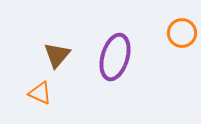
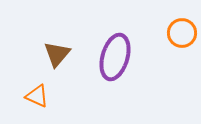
brown triangle: moved 1 px up
orange triangle: moved 3 px left, 3 px down
